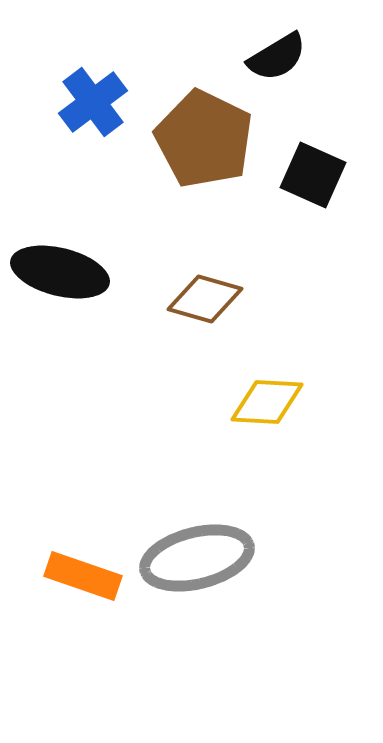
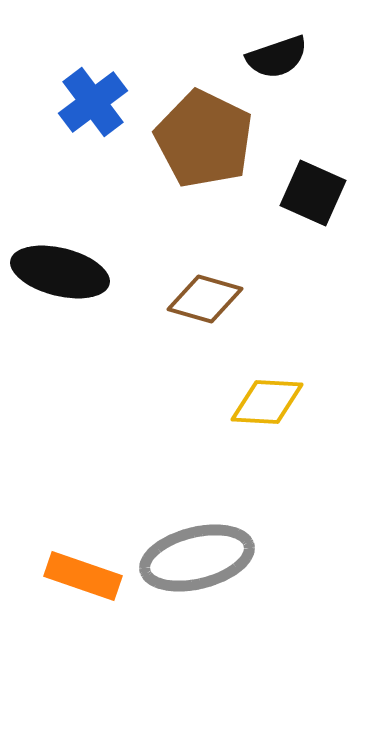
black semicircle: rotated 12 degrees clockwise
black square: moved 18 px down
